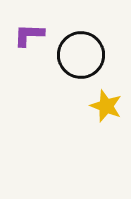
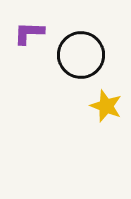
purple L-shape: moved 2 px up
